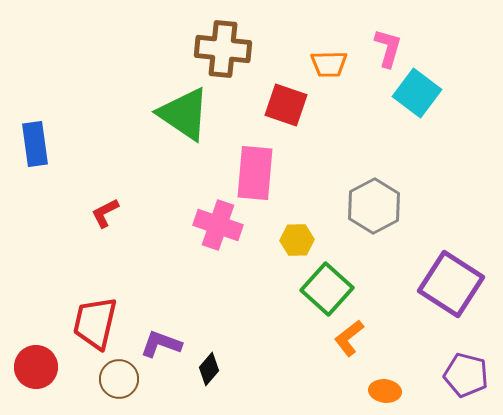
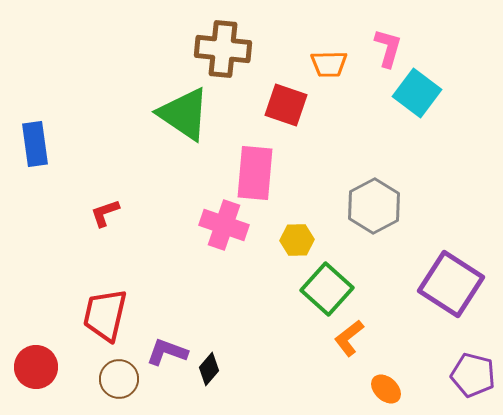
red L-shape: rotated 8 degrees clockwise
pink cross: moved 6 px right
red trapezoid: moved 10 px right, 8 px up
purple L-shape: moved 6 px right, 8 px down
purple pentagon: moved 7 px right
orange ellipse: moved 1 px right, 2 px up; rotated 36 degrees clockwise
